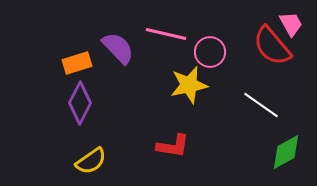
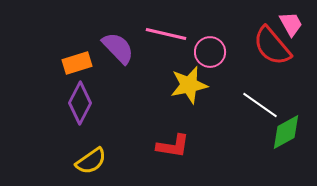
white line: moved 1 px left
green diamond: moved 20 px up
